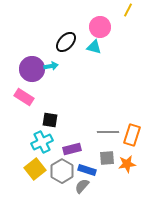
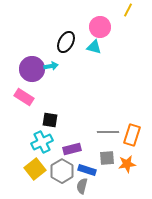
black ellipse: rotated 15 degrees counterclockwise
gray semicircle: rotated 28 degrees counterclockwise
